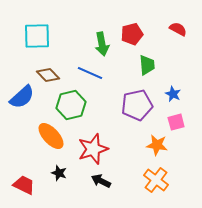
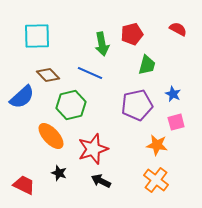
green trapezoid: rotated 20 degrees clockwise
